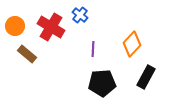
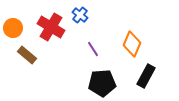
orange circle: moved 2 px left, 2 px down
orange diamond: rotated 20 degrees counterclockwise
purple line: rotated 35 degrees counterclockwise
brown rectangle: moved 1 px down
black rectangle: moved 1 px up
